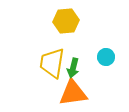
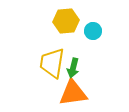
cyan circle: moved 13 px left, 26 px up
